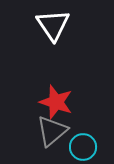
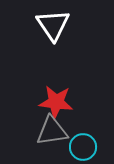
red star: rotated 12 degrees counterclockwise
gray triangle: rotated 32 degrees clockwise
